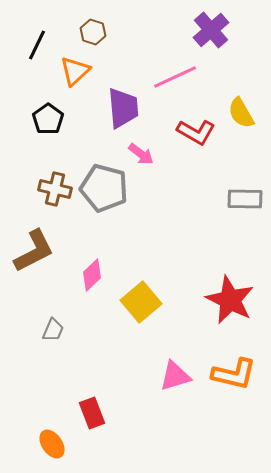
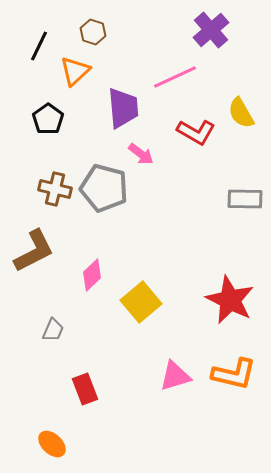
black line: moved 2 px right, 1 px down
red rectangle: moved 7 px left, 24 px up
orange ellipse: rotated 12 degrees counterclockwise
